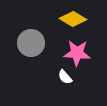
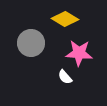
yellow diamond: moved 8 px left
pink star: moved 2 px right
